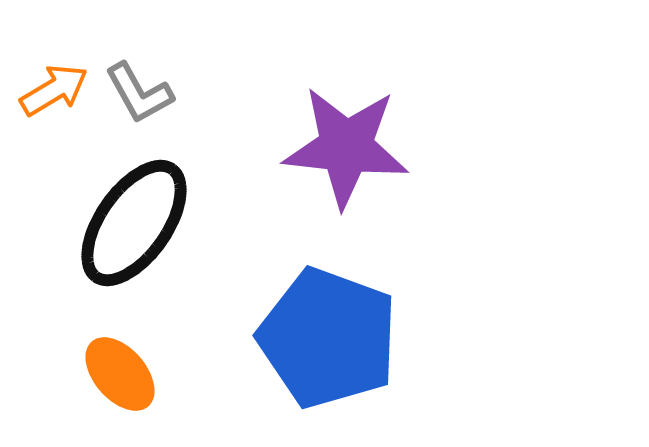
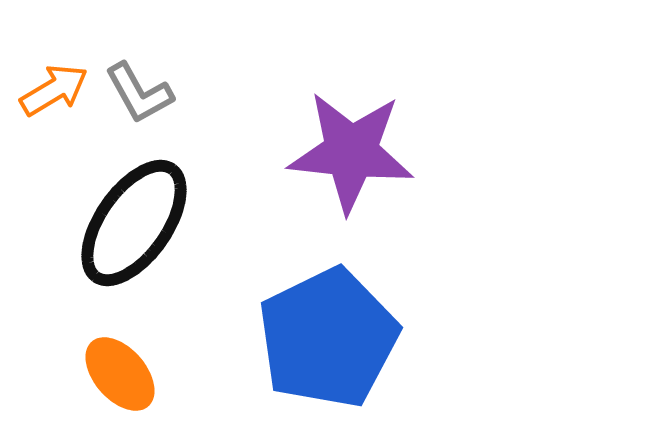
purple star: moved 5 px right, 5 px down
blue pentagon: rotated 26 degrees clockwise
